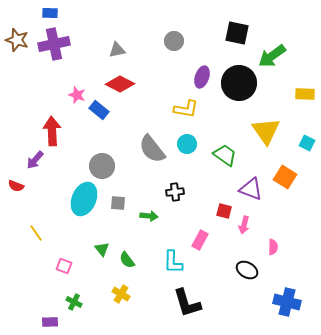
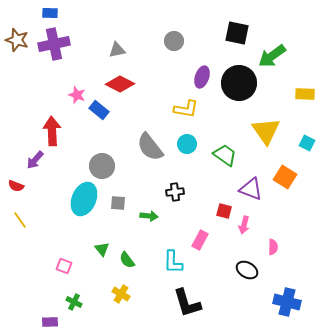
gray semicircle at (152, 149): moved 2 px left, 2 px up
yellow line at (36, 233): moved 16 px left, 13 px up
